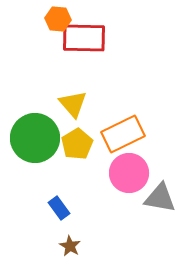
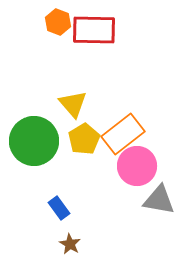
orange hexagon: moved 3 px down; rotated 15 degrees clockwise
red rectangle: moved 10 px right, 8 px up
orange rectangle: rotated 12 degrees counterclockwise
green circle: moved 1 px left, 3 px down
yellow pentagon: moved 7 px right, 5 px up
pink circle: moved 8 px right, 7 px up
gray triangle: moved 1 px left, 2 px down
brown star: moved 2 px up
